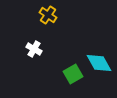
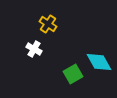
yellow cross: moved 9 px down
cyan diamond: moved 1 px up
